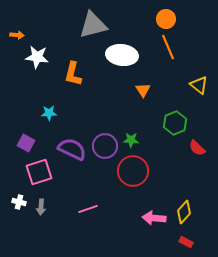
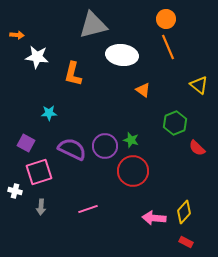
orange triangle: rotated 21 degrees counterclockwise
green star: rotated 14 degrees clockwise
white cross: moved 4 px left, 11 px up
